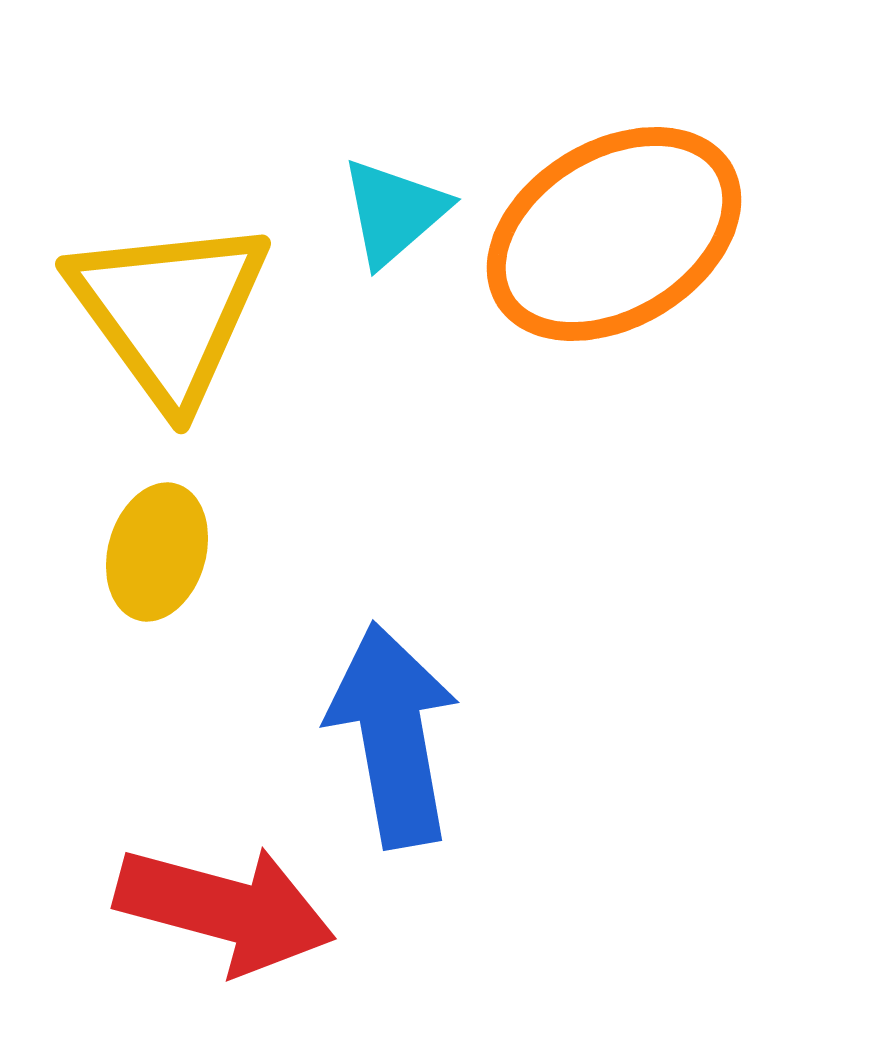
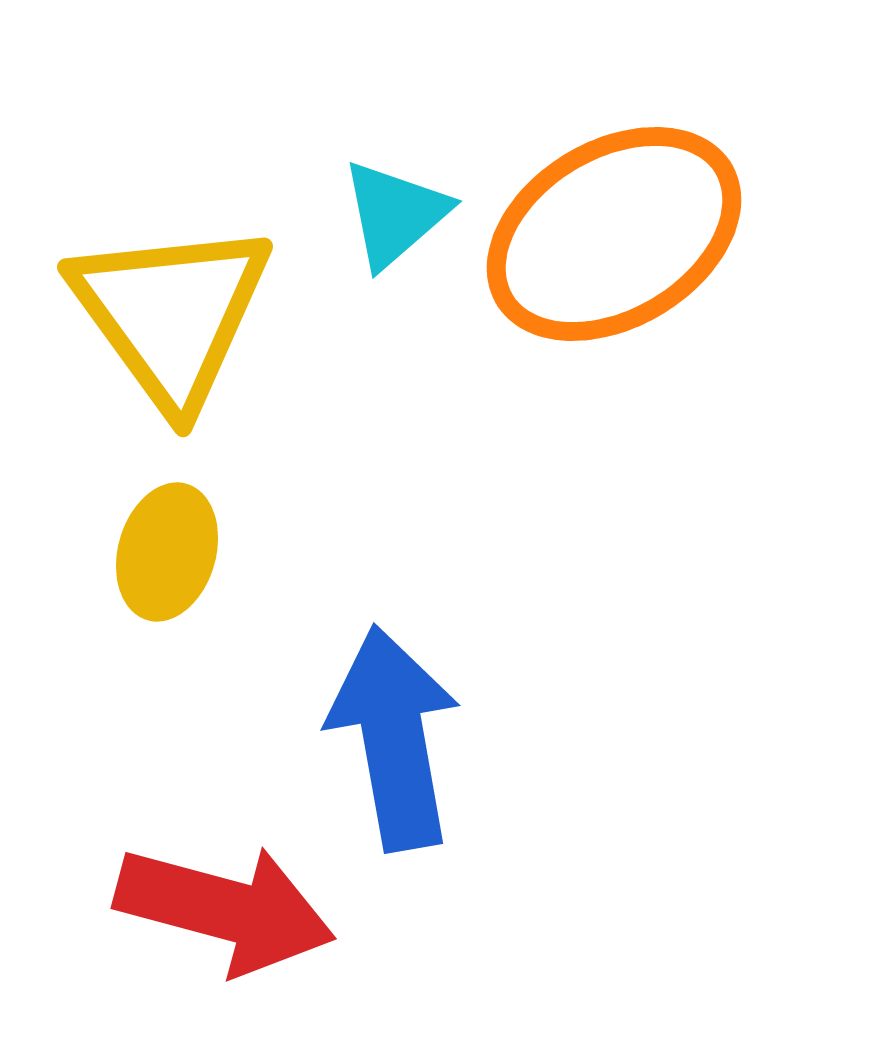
cyan triangle: moved 1 px right, 2 px down
yellow triangle: moved 2 px right, 3 px down
yellow ellipse: moved 10 px right
blue arrow: moved 1 px right, 3 px down
